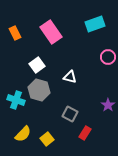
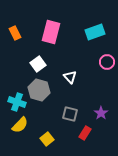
cyan rectangle: moved 8 px down
pink rectangle: rotated 50 degrees clockwise
pink circle: moved 1 px left, 5 px down
white square: moved 1 px right, 1 px up
white triangle: rotated 32 degrees clockwise
cyan cross: moved 1 px right, 2 px down
purple star: moved 7 px left, 8 px down
gray square: rotated 14 degrees counterclockwise
yellow semicircle: moved 3 px left, 9 px up
